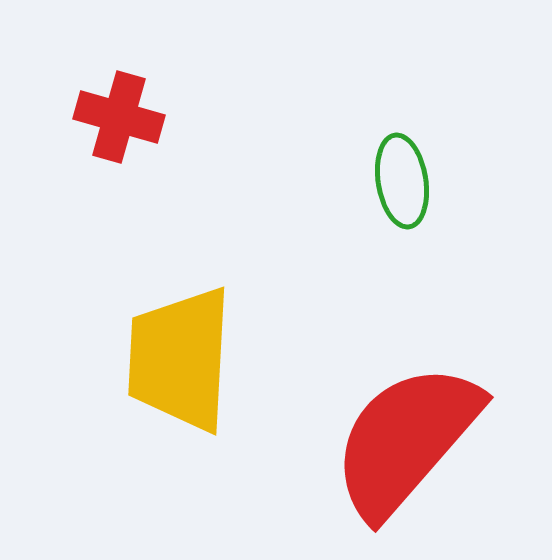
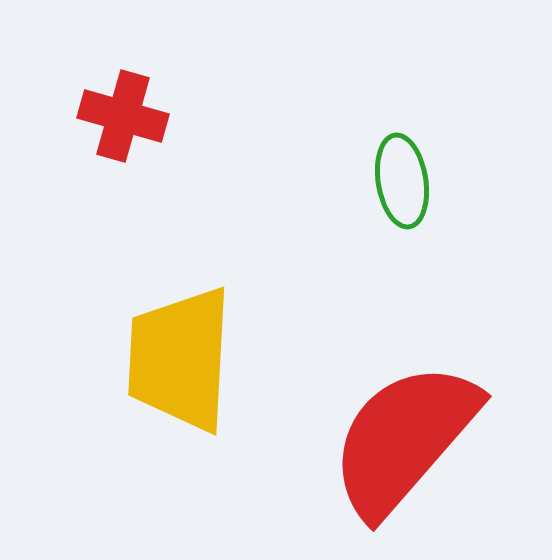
red cross: moved 4 px right, 1 px up
red semicircle: moved 2 px left, 1 px up
